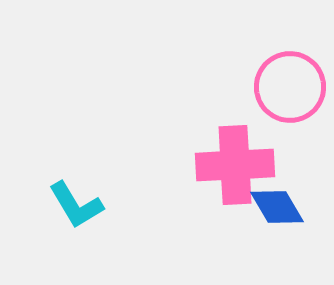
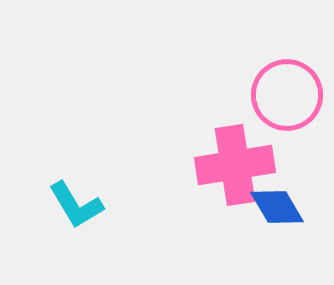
pink circle: moved 3 px left, 8 px down
pink cross: rotated 6 degrees counterclockwise
